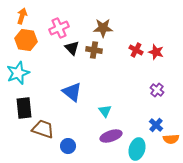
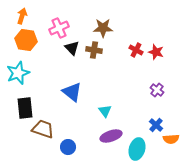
black rectangle: moved 1 px right
blue circle: moved 1 px down
